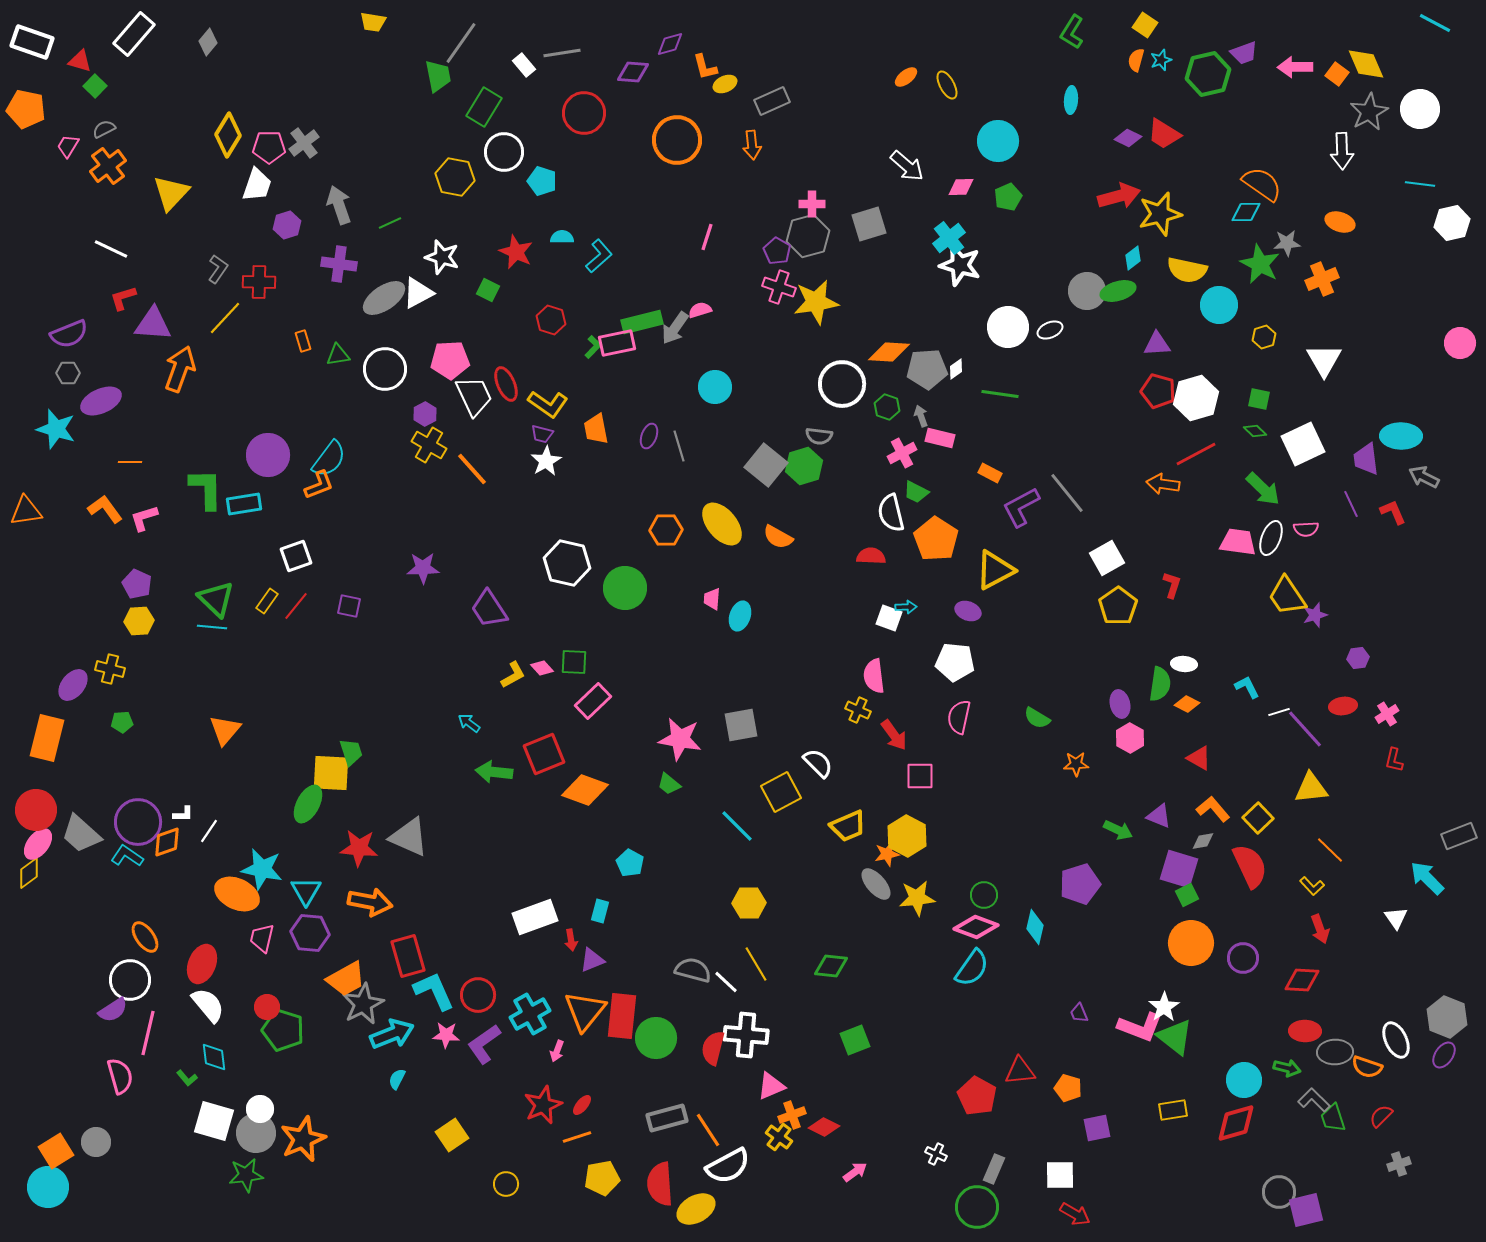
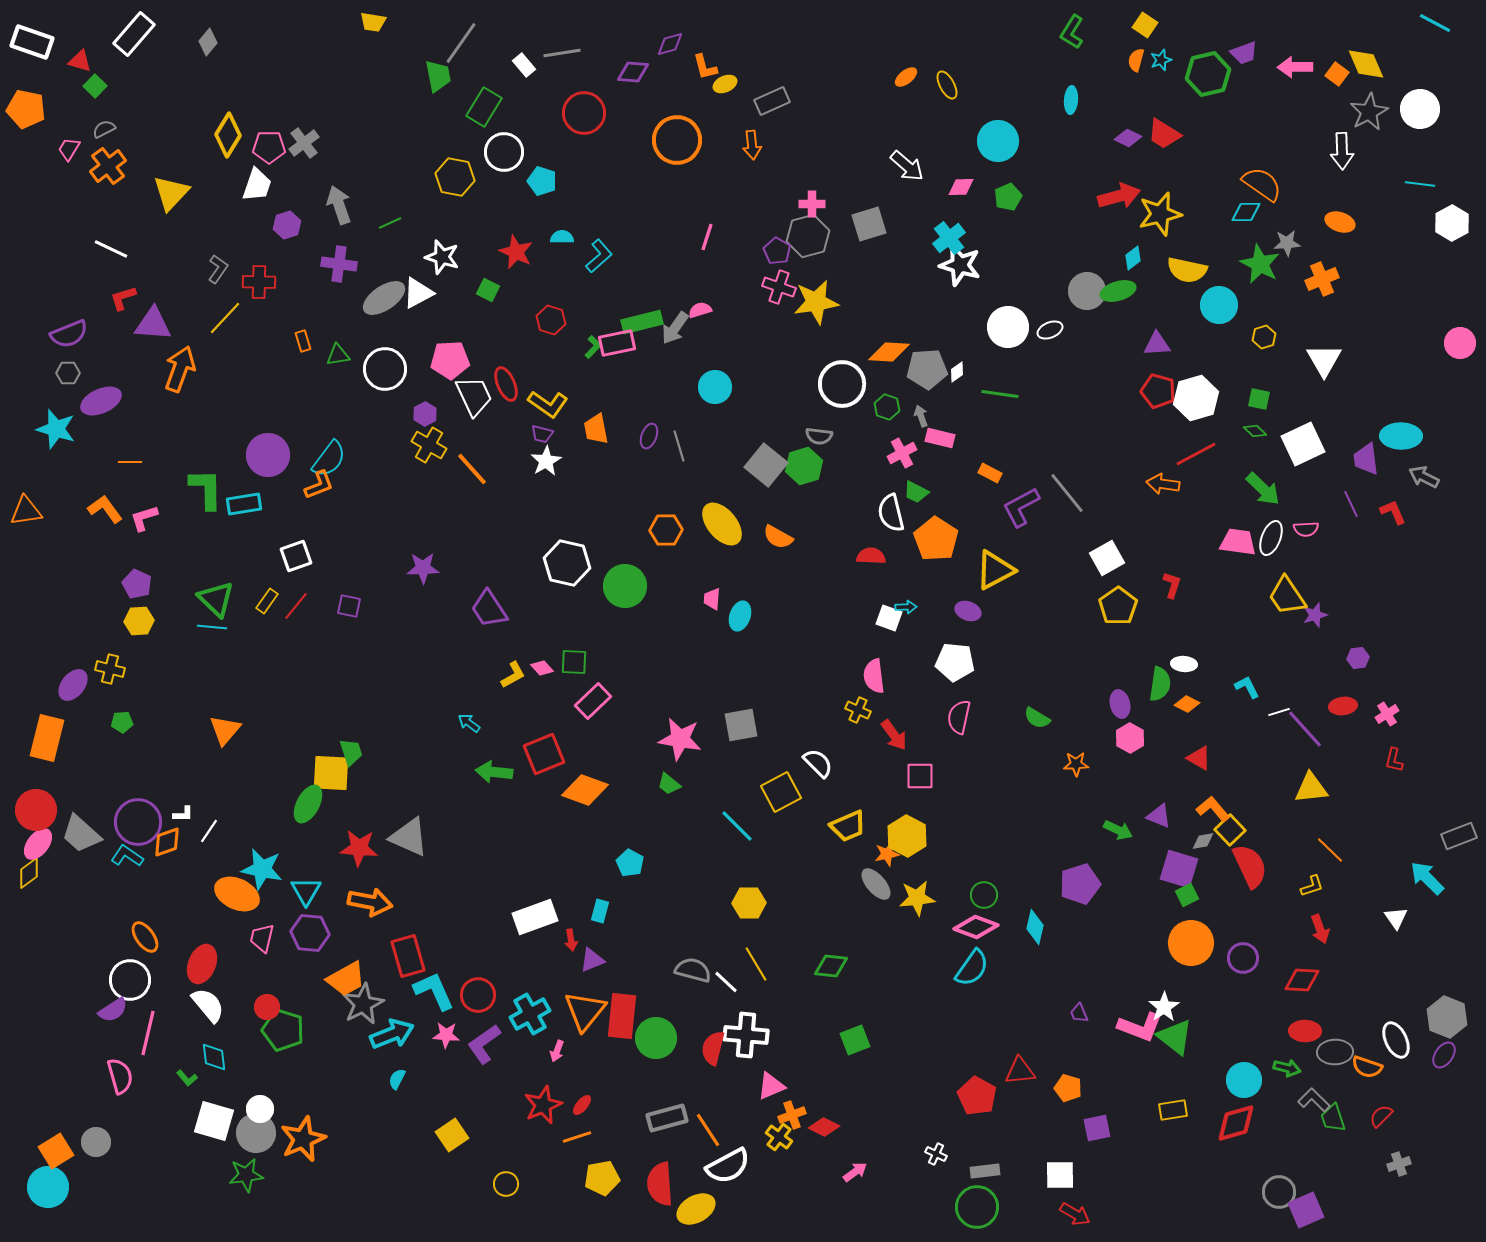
pink trapezoid at (68, 146): moved 1 px right, 3 px down
white hexagon at (1452, 223): rotated 16 degrees counterclockwise
white diamond at (956, 369): moved 1 px right, 3 px down
green circle at (625, 588): moved 2 px up
yellow square at (1258, 818): moved 28 px left, 12 px down
yellow L-shape at (1312, 886): rotated 65 degrees counterclockwise
gray rectangle at (994, 1169): moved 9 px left, 2 px down; rotated 60 degrees clockwise
purple square at (1306, 1210): rotated 9 degrees counterclockwise
